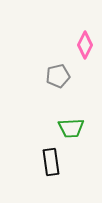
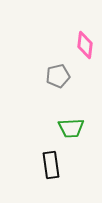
pink diamond: rotated 20 degrees counterclockwise
black rectangle: moved 3 px down
